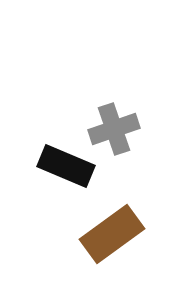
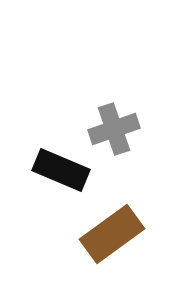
black rectangle: moved 5 px left, 4 px down
